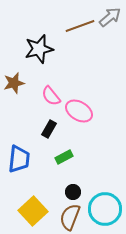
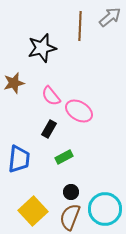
brown line: rotated 68 degrees counterclockwise
black star: moved 3 px right, 1 px up
black circle: moved 2 px left
